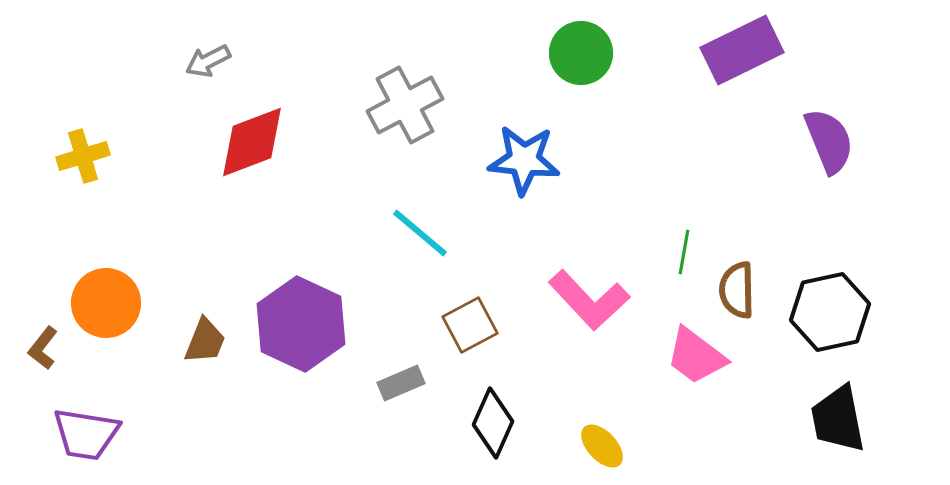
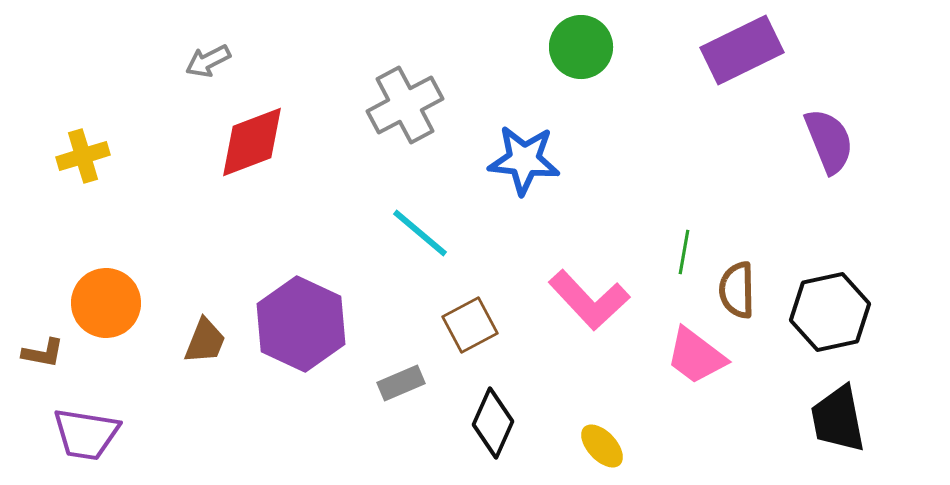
green circle: moved 6 px up
brown L-shape: moved 5 px down; rotated 117 degrees counterclockwise
